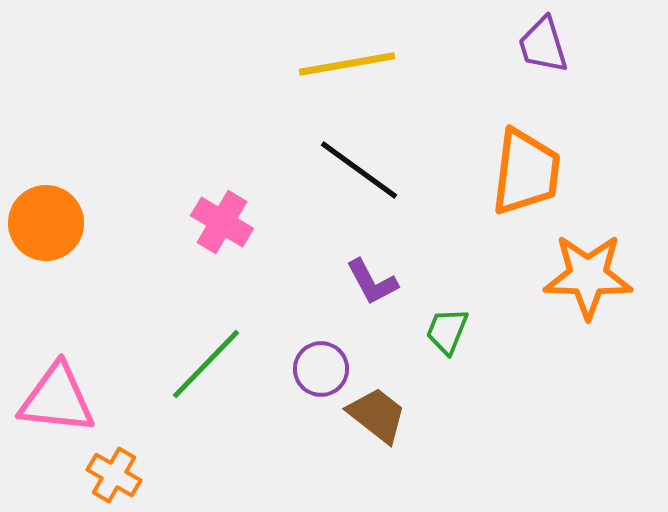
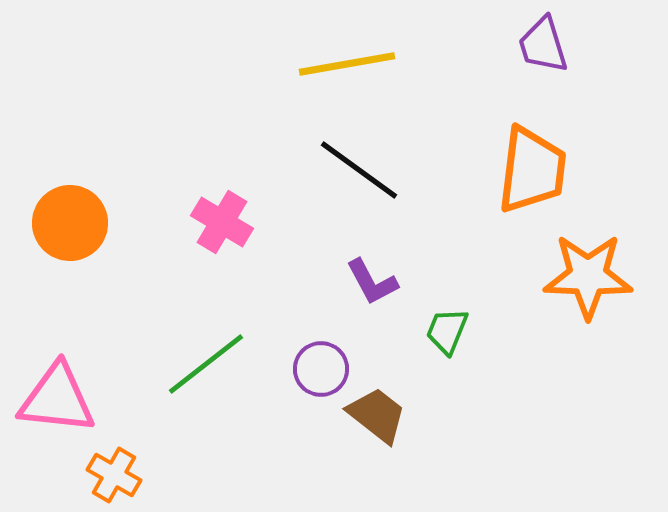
orange trapezoid: moved 6 px right, 2 px up
orange circle: moved 24 px right
green line: rotated 8 degrees clockwise
